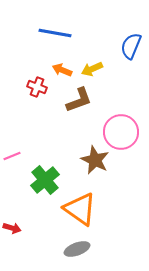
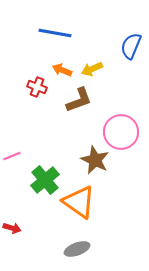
orange triangle: moved 1 px left, 7 px up
